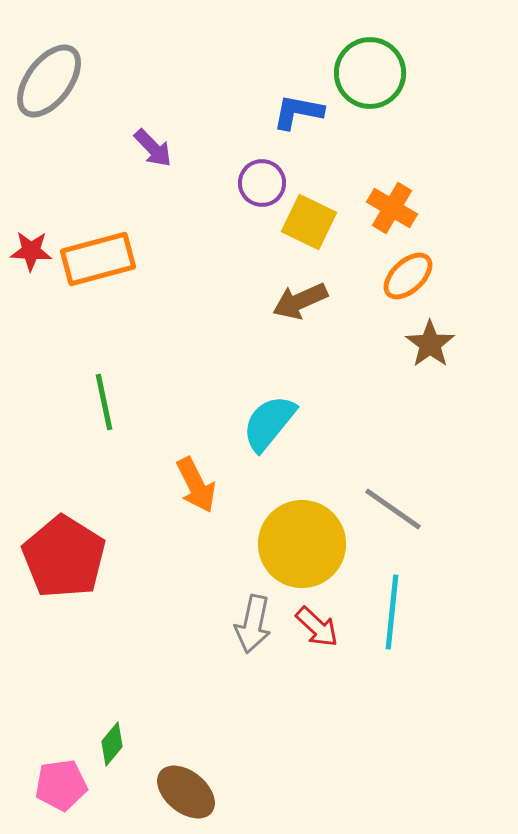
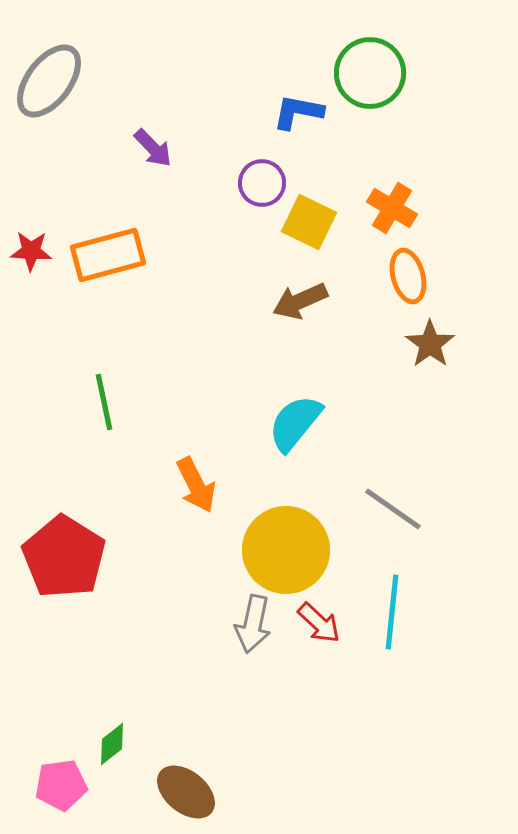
orange rectangle: moved 10 px right, 4 px up
orange ellipse: rotated 62 degrees counterclockwise
cyan semicircle: moved 26 px right
yellow circle: moved 16 px left, 6 px down
red arrow: moved 2 px right, 4 px up
green diamond: rotated 12 degrees clockwise
